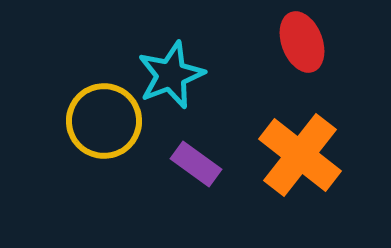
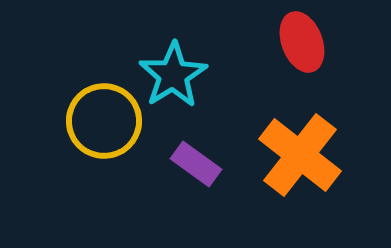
cyan star: moved 2 px right; rotated 10 degrees counterclockwise
